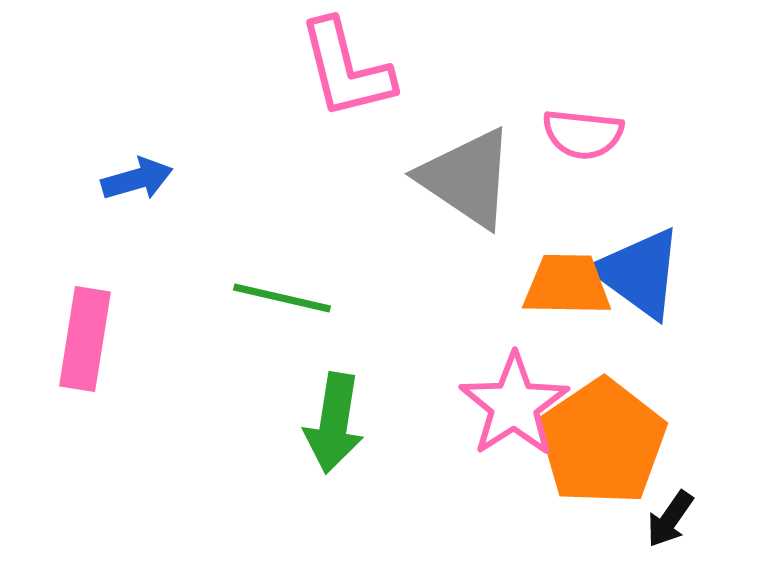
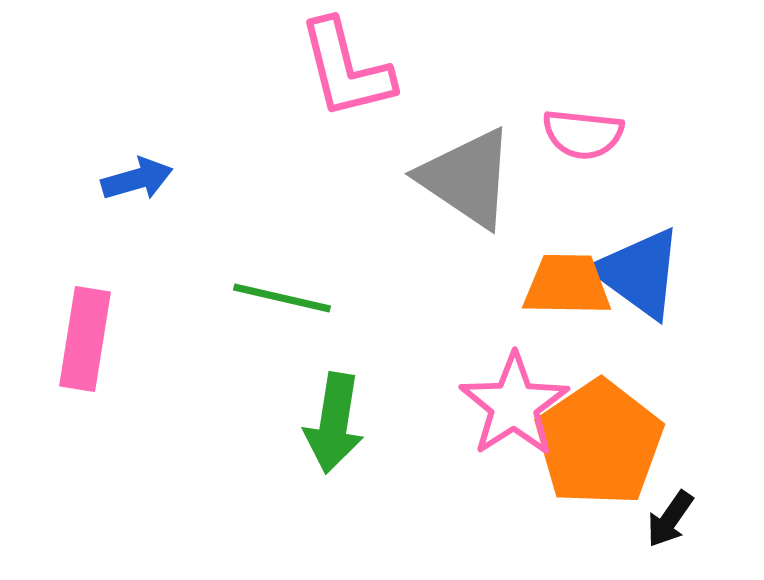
orange pentagon: moved 3 px left, 1 px down
